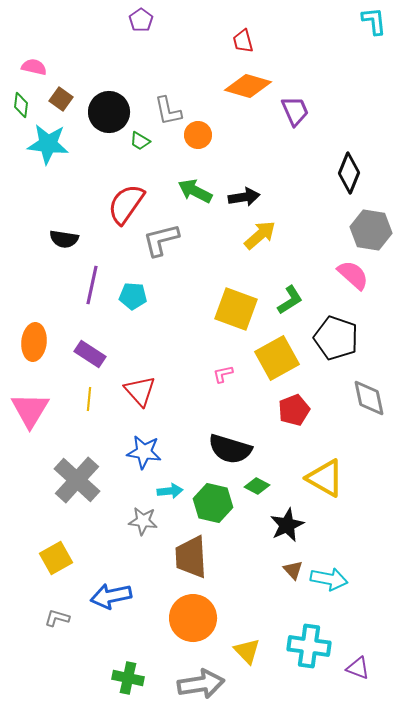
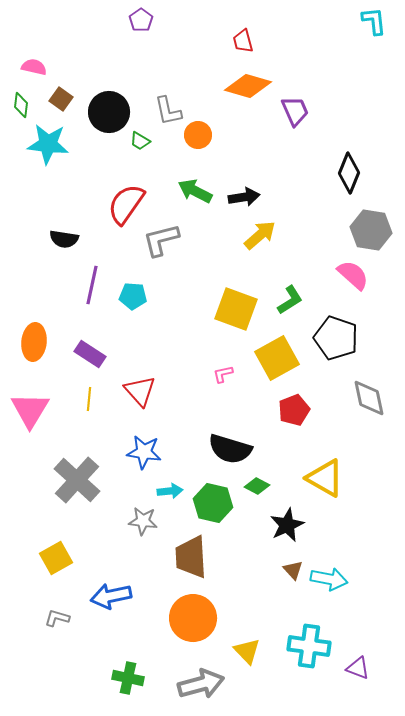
gray arrow at (201, 684): rotated 6 degrees counterclockwise
